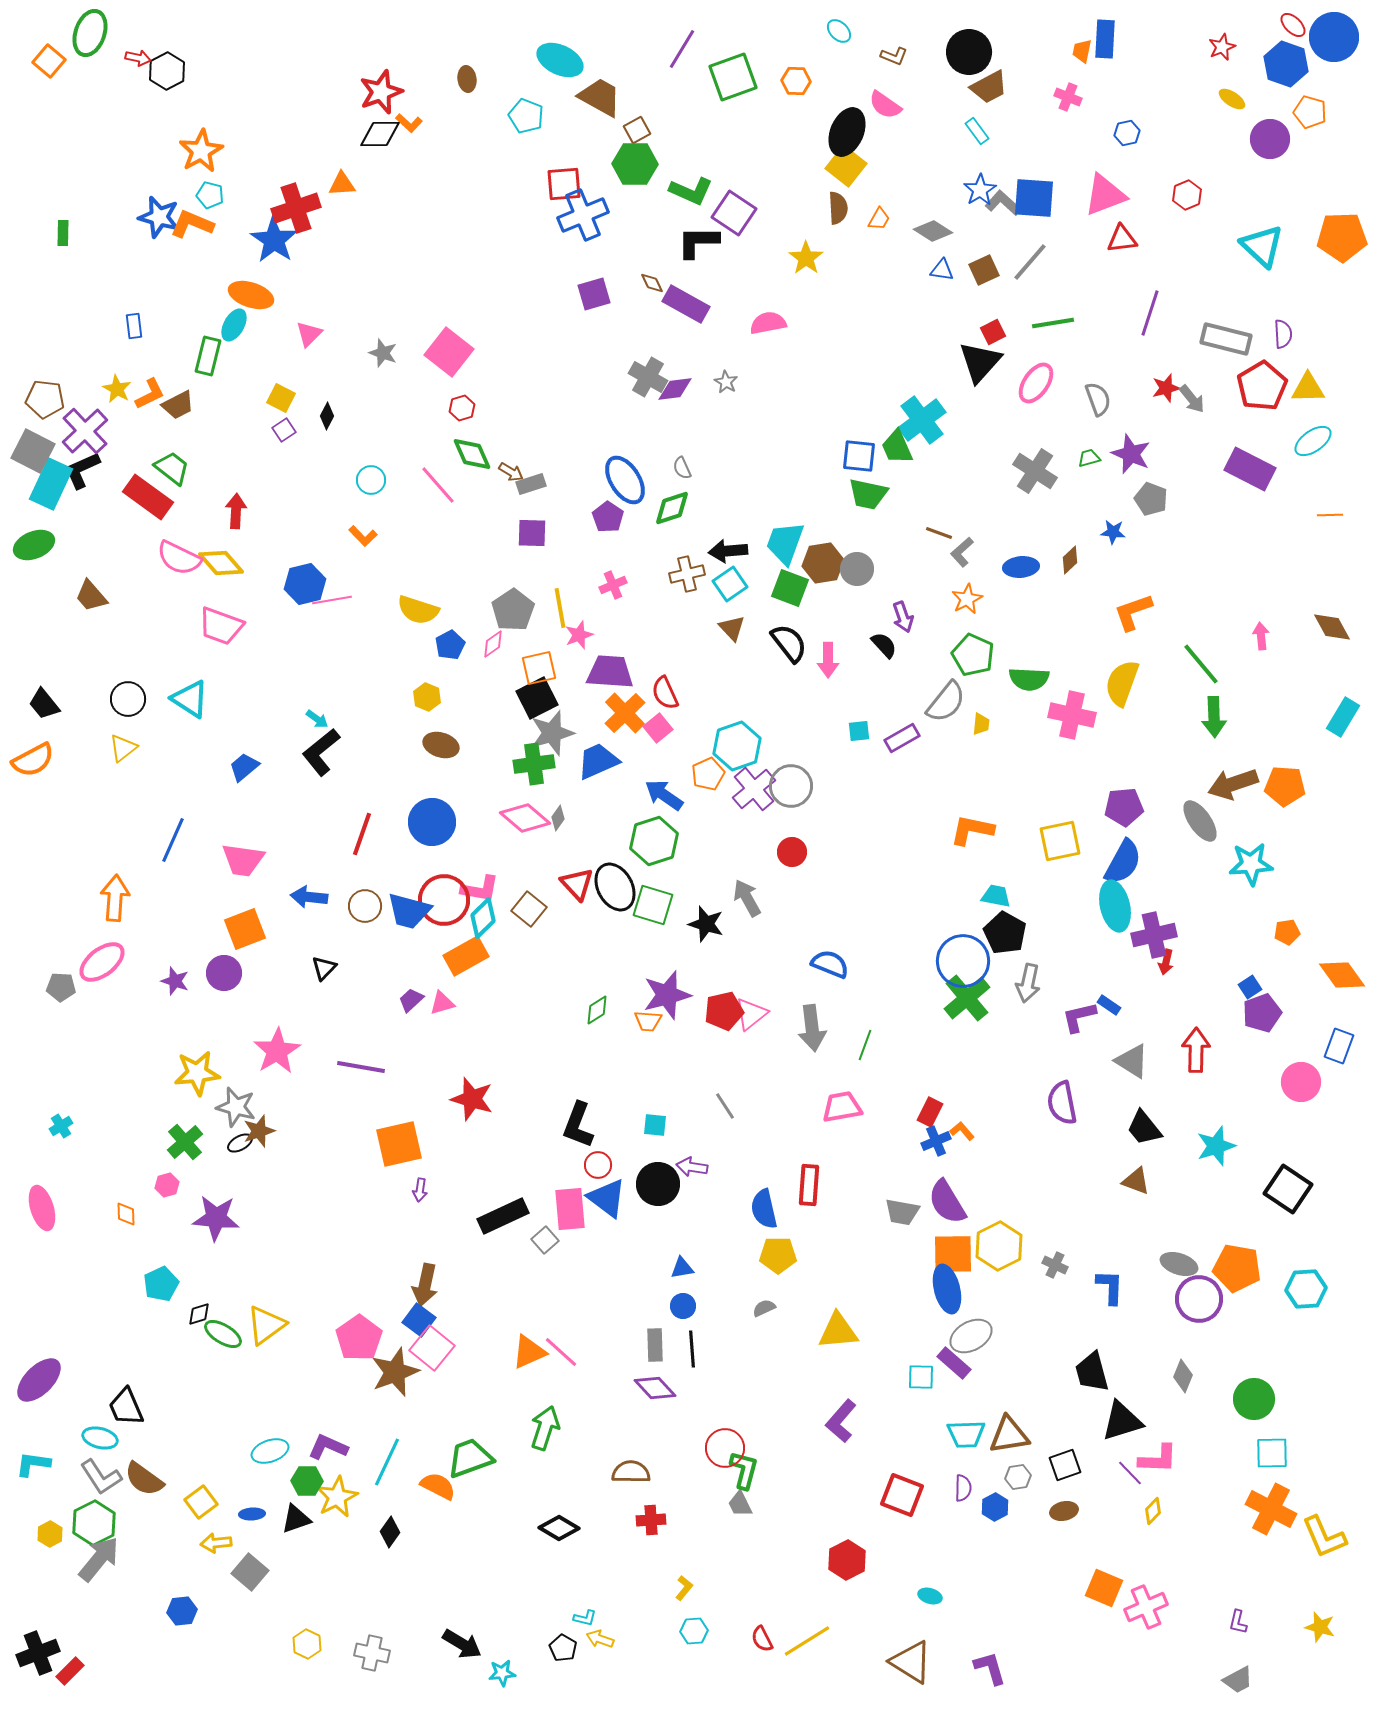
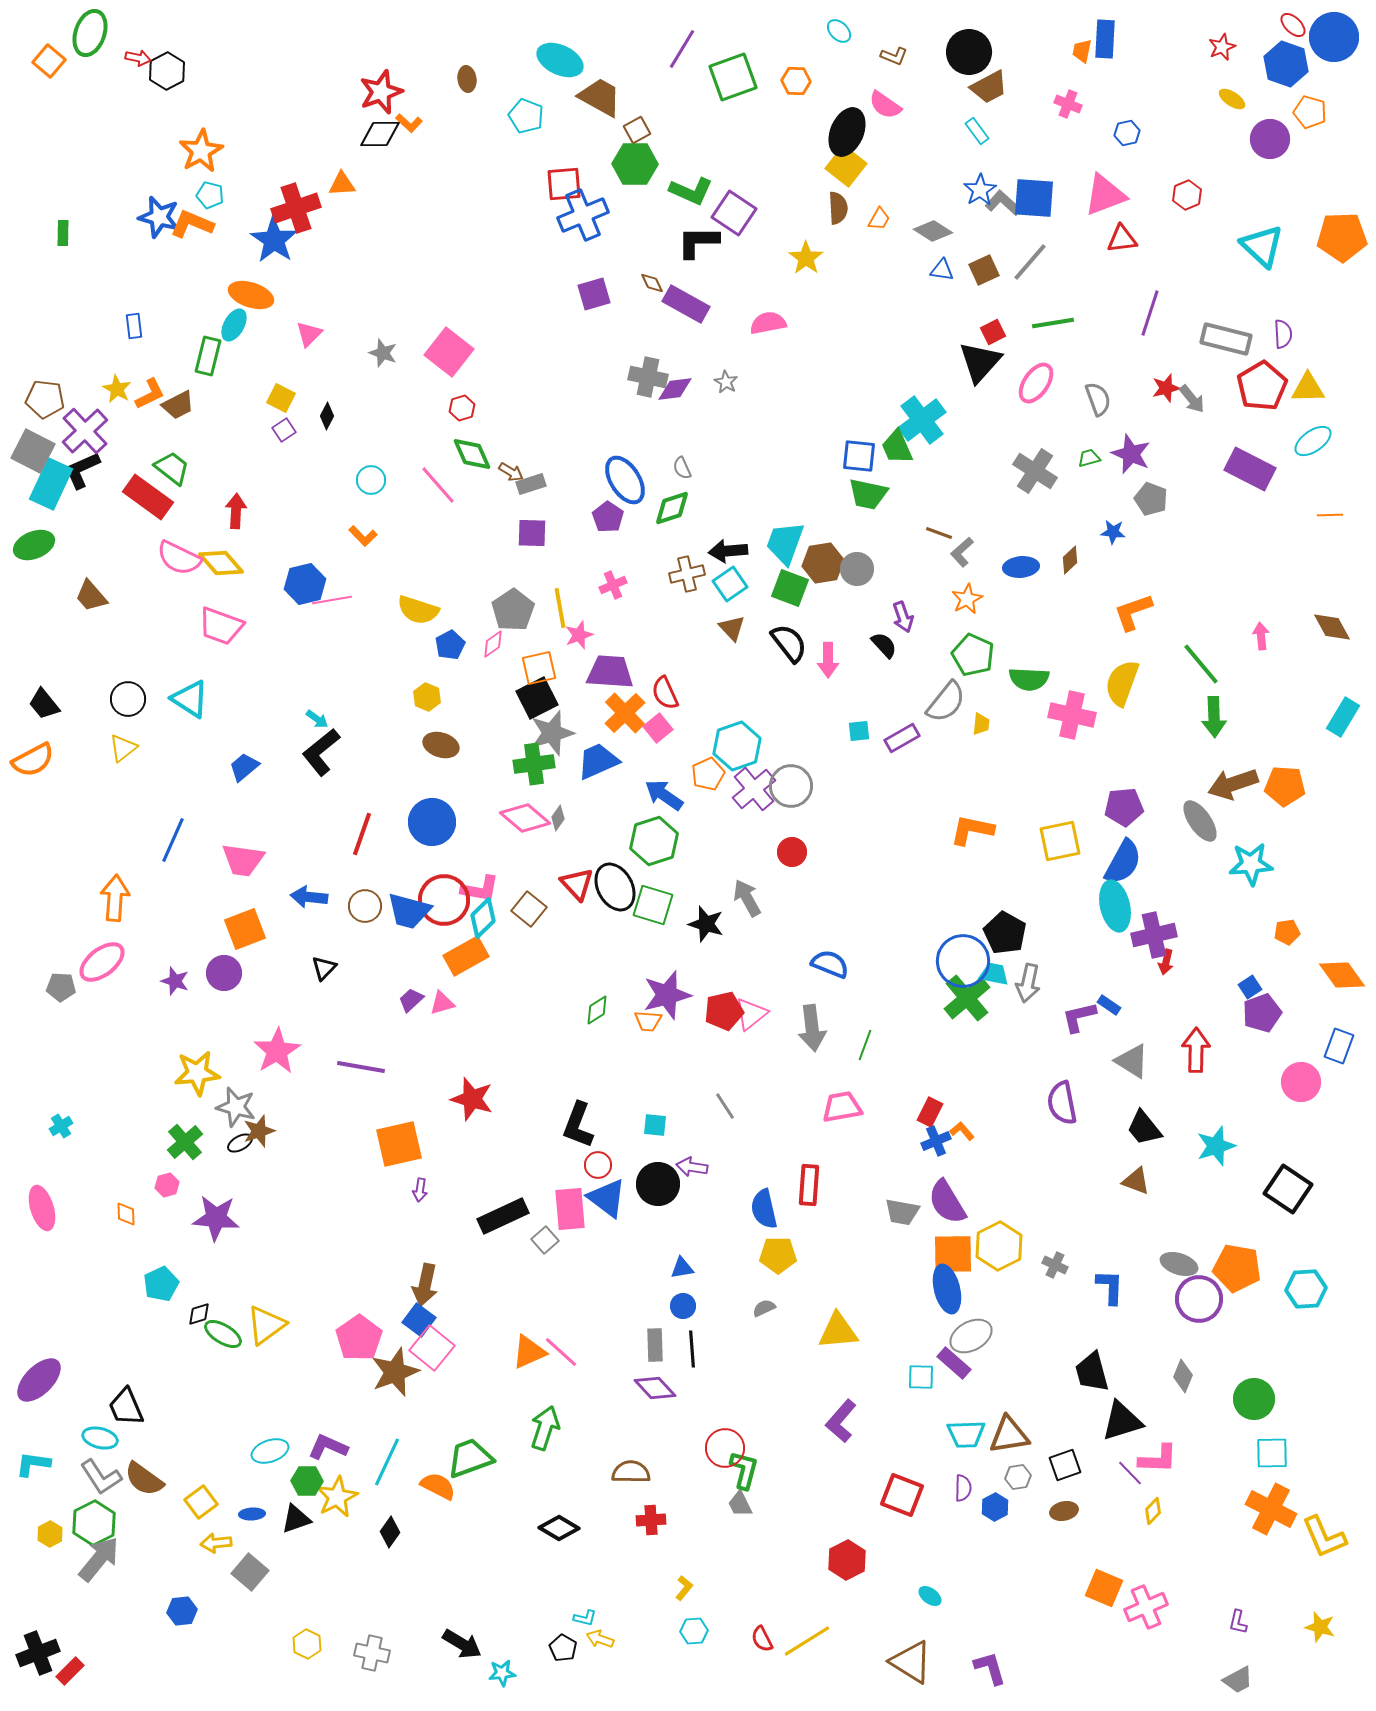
pink cross at (1068, 97): moved 7 px down
gray cross at (648, 377): rotated 18 degrees counterclockwise
cyan trapezoid at (996, 896): moved 2 px left, 78 px down
cyan ellipse at (930, 1596): rotated 20 degrees clockwise
